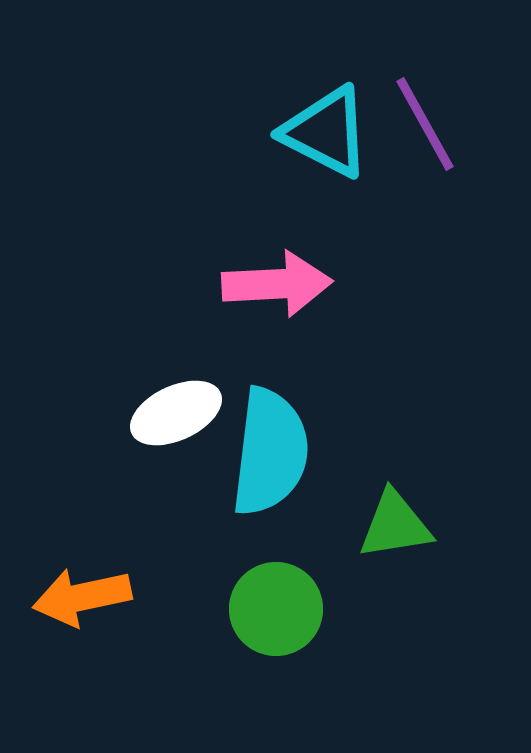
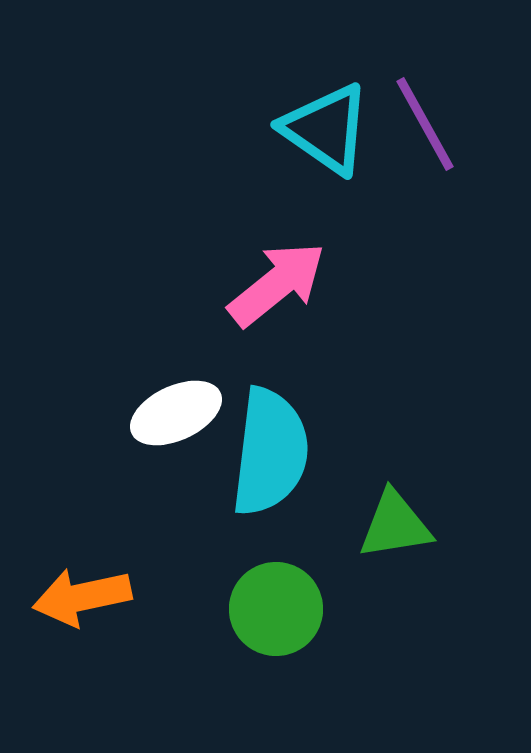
cyan triangle: moved 3 px up; rotated 8 degrees clockwise
pink arrow: rotated 36 degrees counterclockwise
